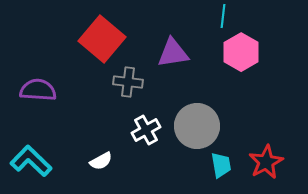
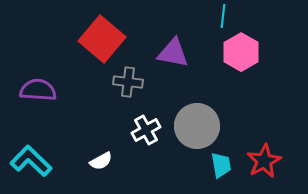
purple triangle: rotated 20 degrees clockwise
red star: moved 2 px left, 1 px up
